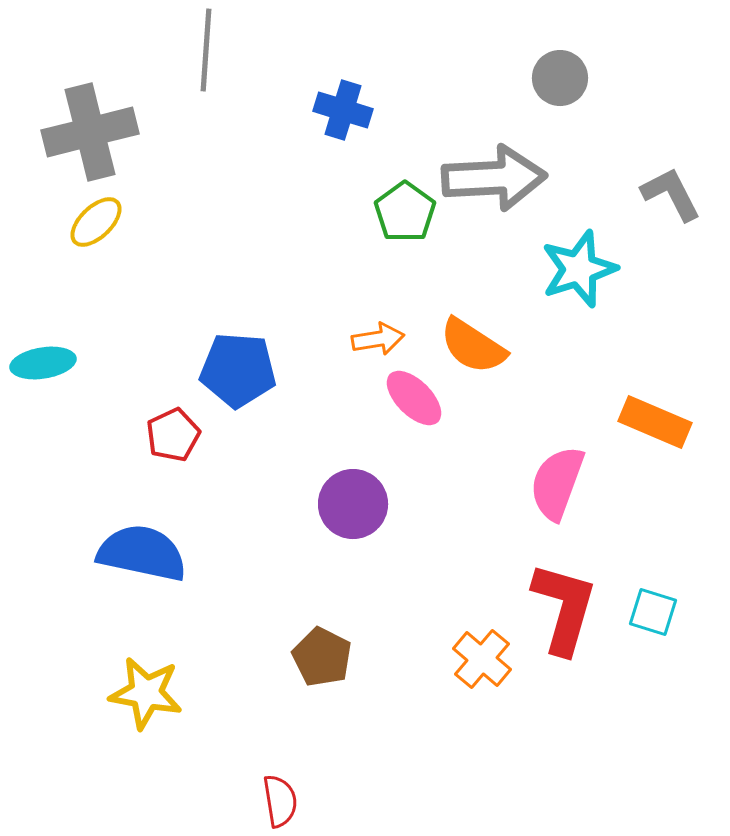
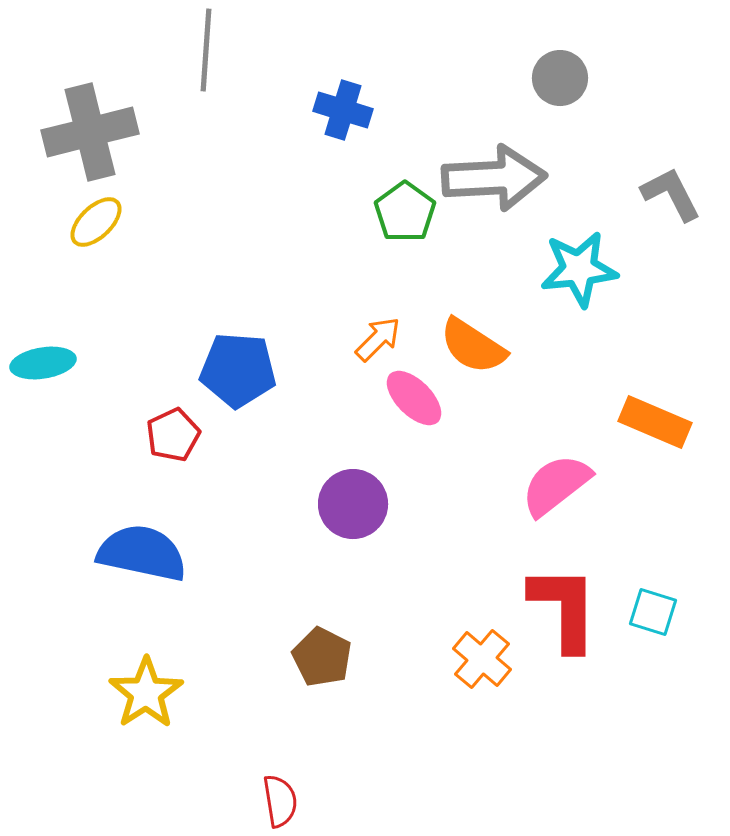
cyan star: rotated 12 degrees clockwise
orange arrow: rotated 36 degrees counterclockwise
pink semicircle: moved 1 px left, 2 px down; rotated 32 degrees clockwise
red L-shape: rotated 16 degrees counterclockwise
yellow star: rotated 28 degrees clockwise
